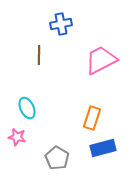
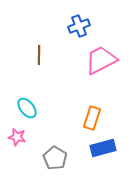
blue cross: moved 18 px right, 2 px down; rotated 10 degrees counterclockwise
cyan ellipse: rotated 15 degrees counterclockwise
gray pentagon: moved 2 px left
